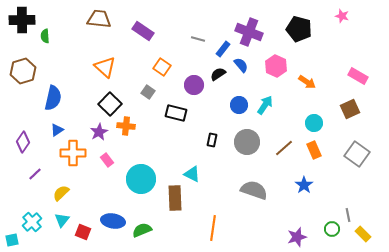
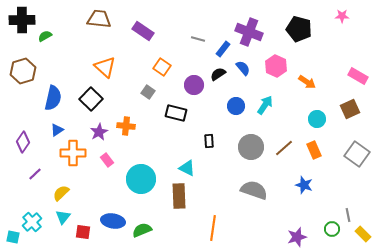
pink star at (342, 16): rotated 16 degrees counterclockwise
green semicircle at (45, 36): rotated 64 degrees clockwise
blue semicircle at (241, 65): moved 2 px right, 3 px down
black square at (110, 104): moved 19 px left, 5 px up
blue circle at (239, 105): moved 3 px left, 1 px down
cyan circle at (314, 123): moved 3 px right, 4 px up
black rectangle at (212, 140): moved 3 px left, 1 px down; rotated 16 degrees counterclockwise
gray circle at (247, 142): moved 4 px right, 5 px down
cyan triangle at (192, 174): moved 5 px left, 6 px up
blue star at (304, 185): rotated 18 degrees counterclockwise
brown rectangle at (175, 198): moved 4 px right, 2 px up
cyan triangle at (62, 220): moved 1 px right, 3 px up
red square at (83, 232): rotated 14 degrees counterclockwise
cyan square at (12, 240): moved 1 px right, 3 px up; rotated 24 degrees clockwise
